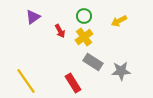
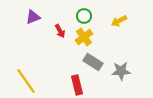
purple triangle: rotated 14 degrees clockwise
red rectangle: moved 4 px right, 2 px down; rotated 18 degrees clockwise
